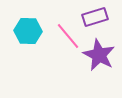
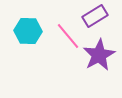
purple rectangle: moved 1 px up; rotated 15 degrees counterclockwise
purple star: rotated 16 degrees clockwise
